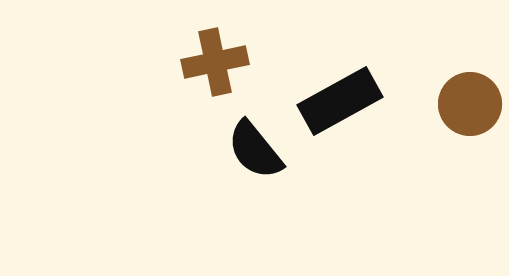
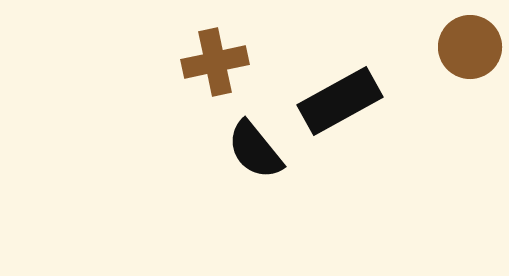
brown circle: moved 57 px up
